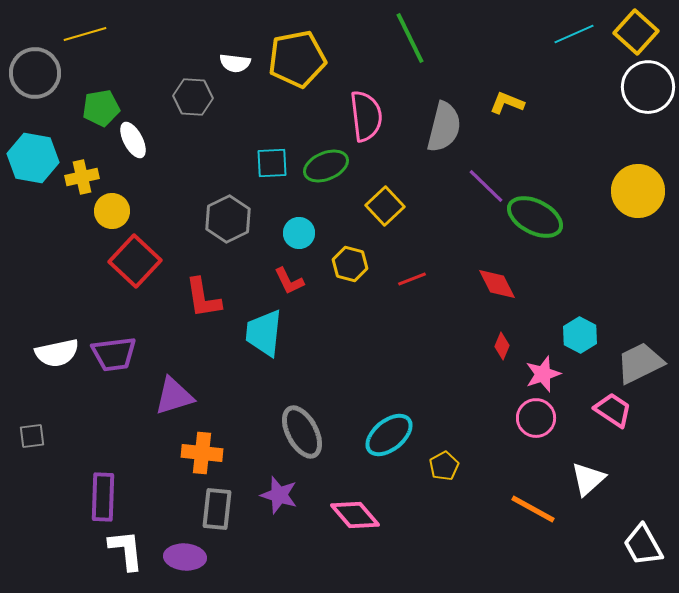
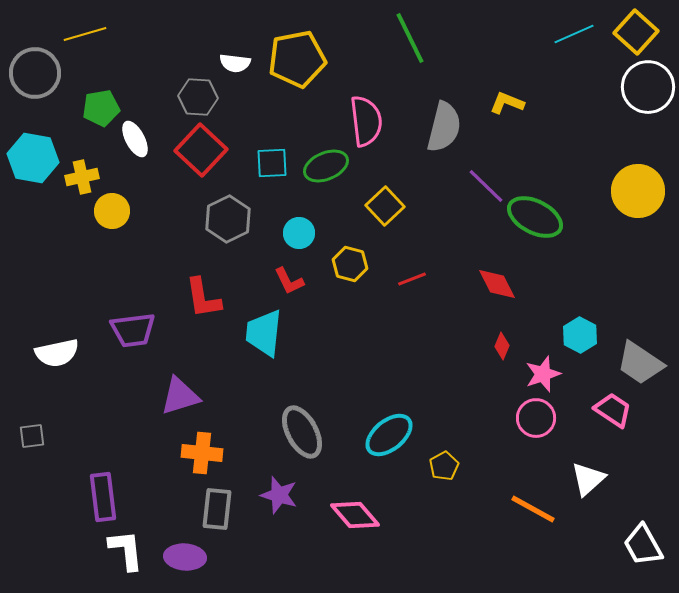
gray hexagon at (193, 97): moved 5 px right
pink semicircle at (366, 116): moved 5 px down
white ellipse at (133, 140): moved 2 px right, 1 px up
red square at (135, 261): moved 66 px right, 111 px up
purple trapezoid at (114, 354): moved 19 px right, 24 px up
gray trapezoid at (640, 363): rotated 120 degrees counterclockwise
purple triangle at (174, 396): moved 6 px right
purple rectangle at (103, 497): rotated 9 degrees counterclockwise
